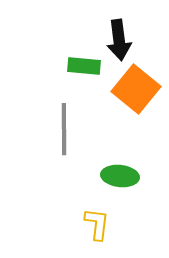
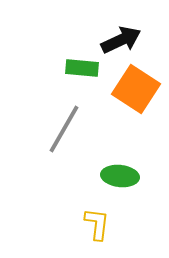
black arrow: moved 2 px right; rotated 108 degrees counterclockwise
green rectangle: moved 2 px left, 2 px down
orange square: rotated 6 degrees counterclockwise
gray line: rotated 30 degrees clockwise
